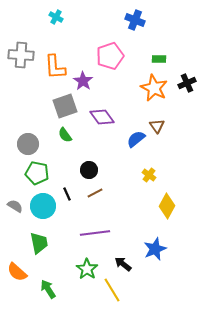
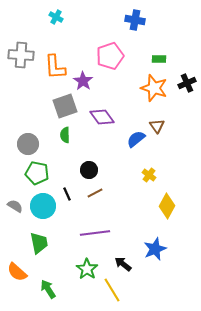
blue cross: rotated 12 degrees counterclockwise
orange star: rotated 8 degrees counterclockwise
green semicircle: rotated 35 degrees clockwise
